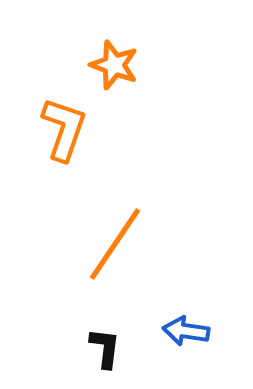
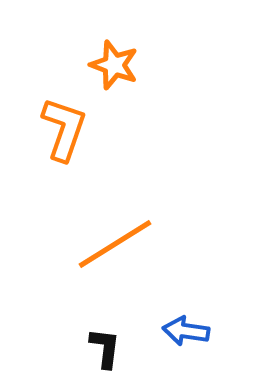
orange line: rotated 24 degrees clockwise
